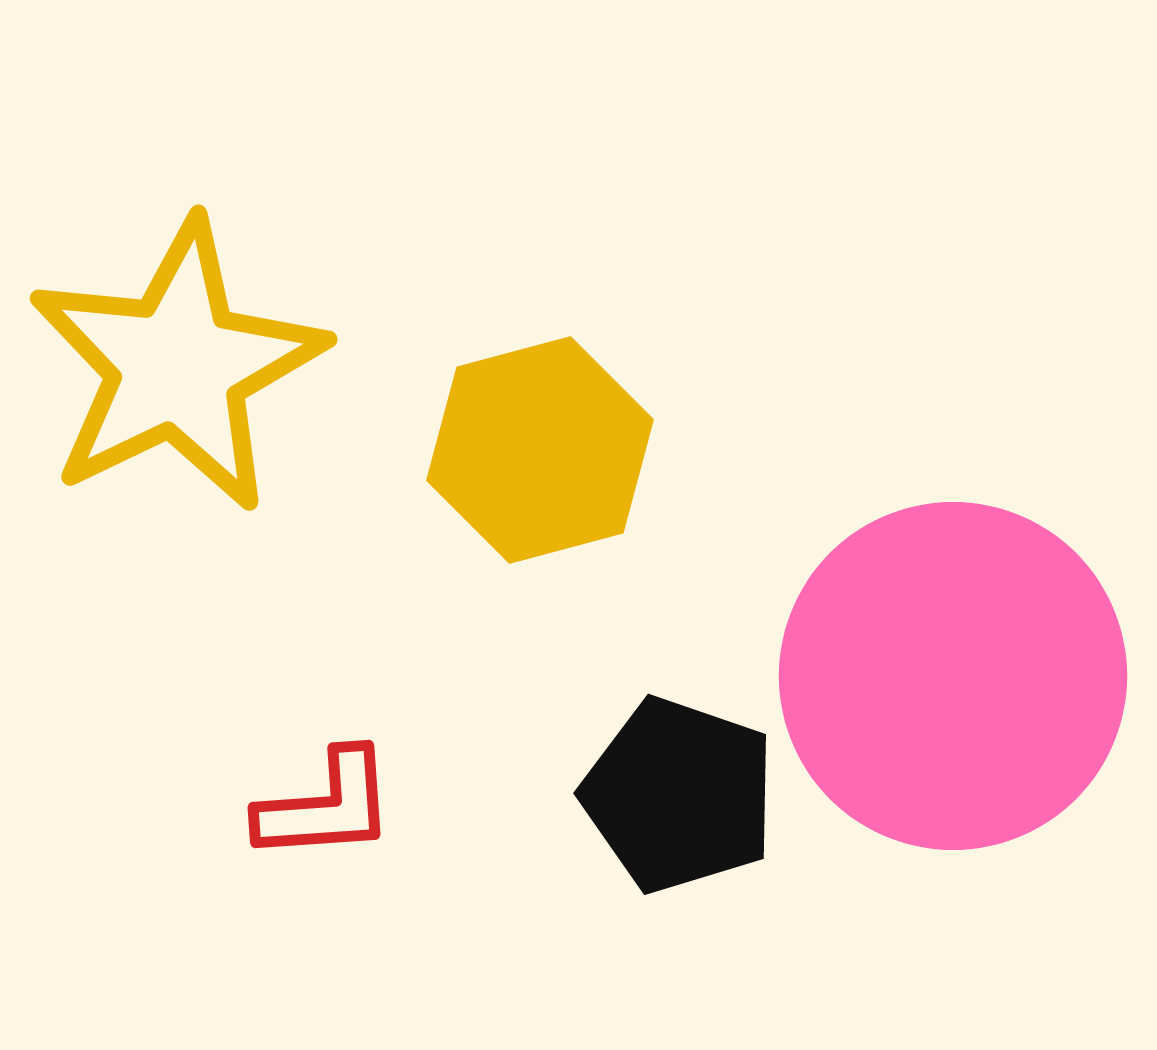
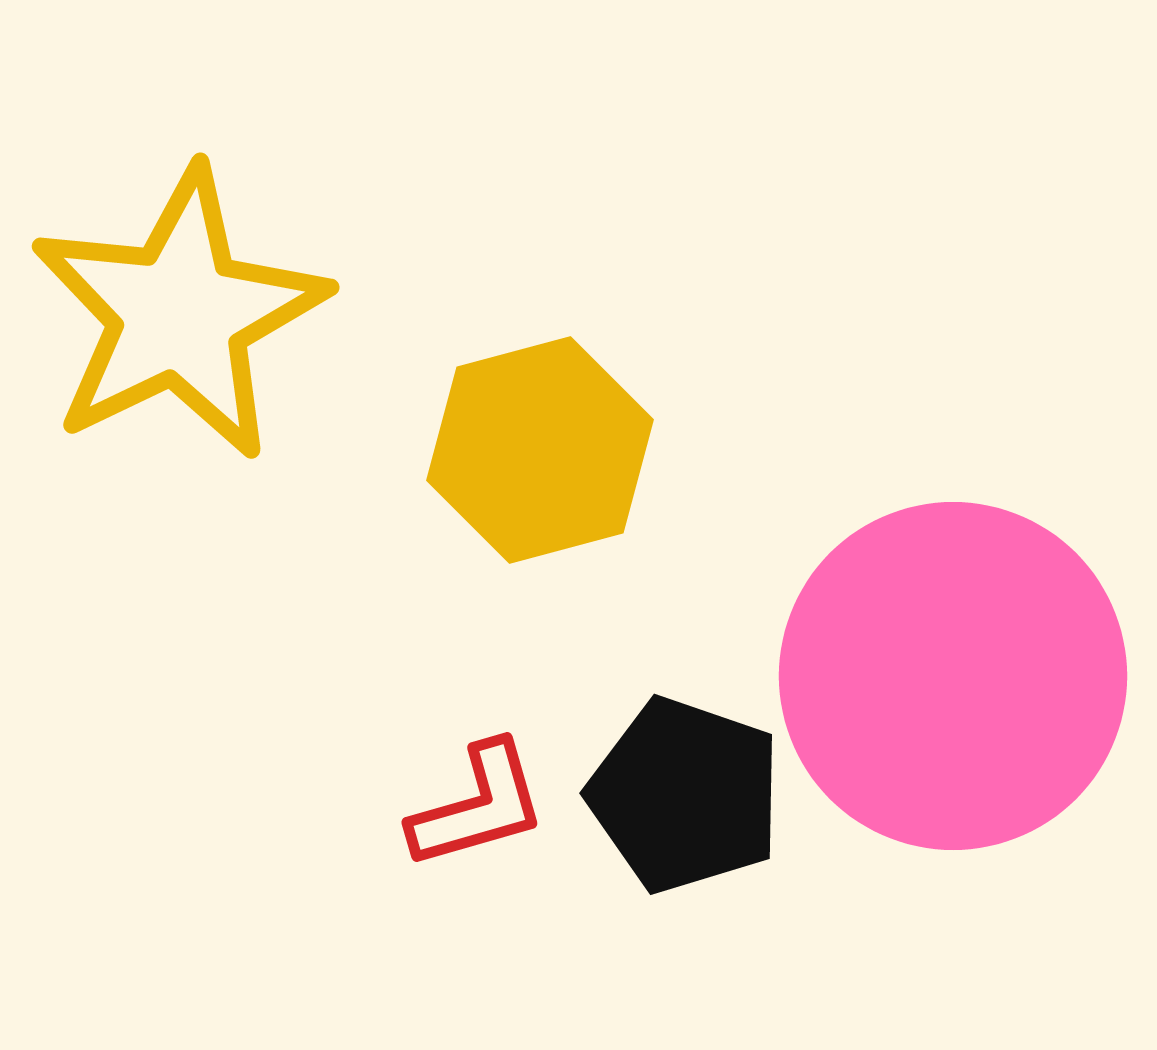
yellow star: moved 2 px right, 52 px up
black pentagon: moved 6 px right
red L-shape: moved 152 px right; rotated 12 degrees counterclockwise
